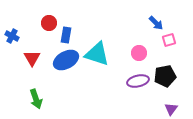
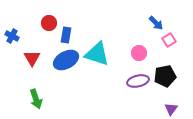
pink square: rotated 16 degrees counterclockwise
